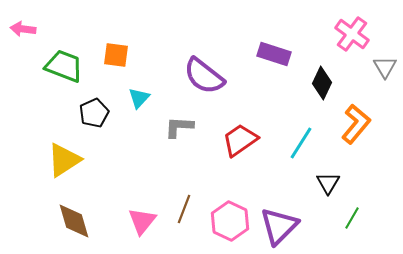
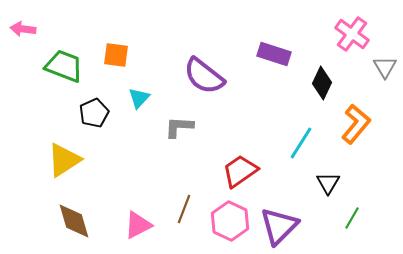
red trapezoid: moved 31 px down
pink triangle: moved 4 px left, 4 px down; rotated 24 degrees clockwise
